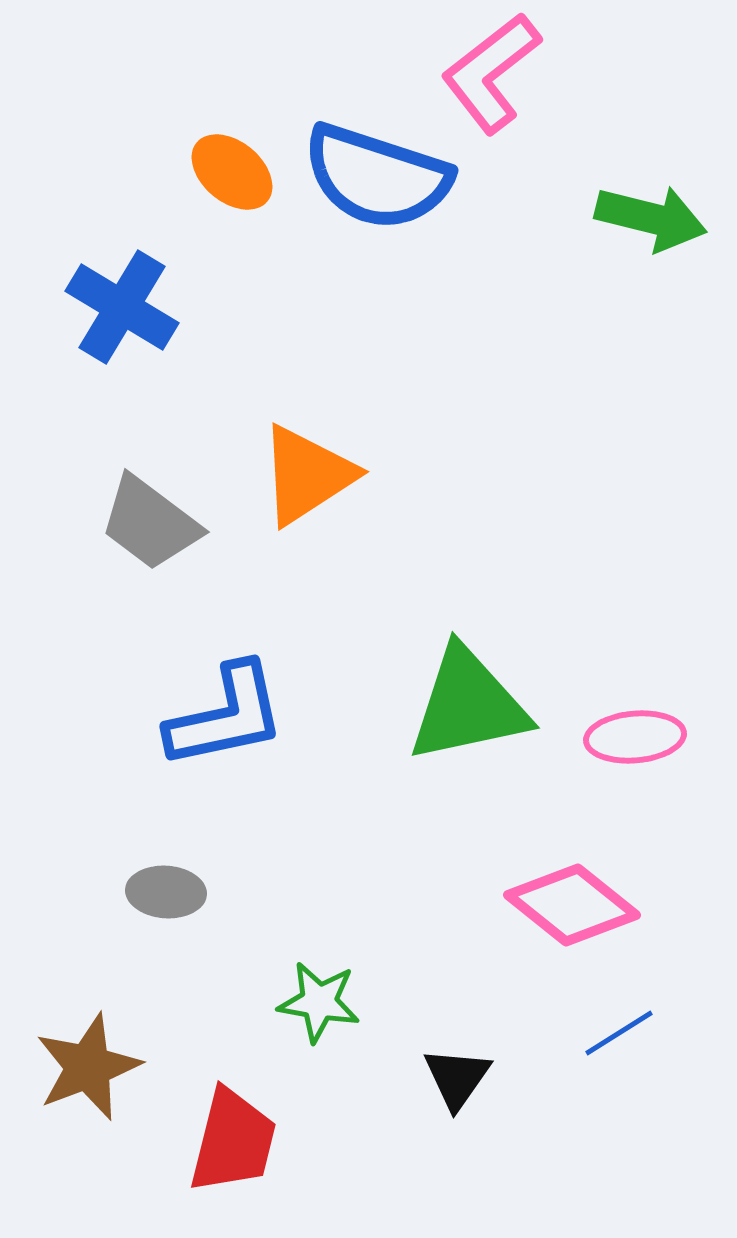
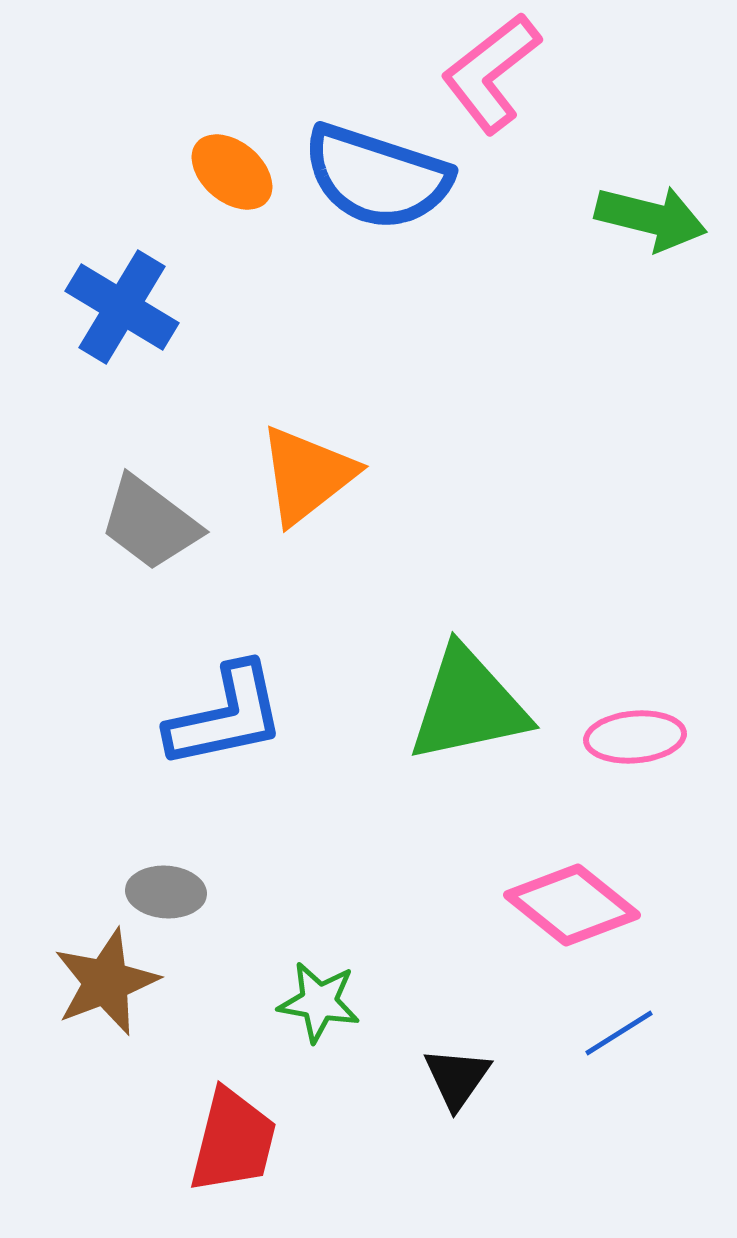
orange triangle: rotated 5 degrees counterclockwise
brown star: moved 18 px right, 85 px up
